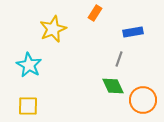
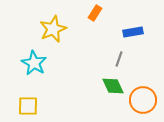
cyan star: moved 5 px right, 2 px up
